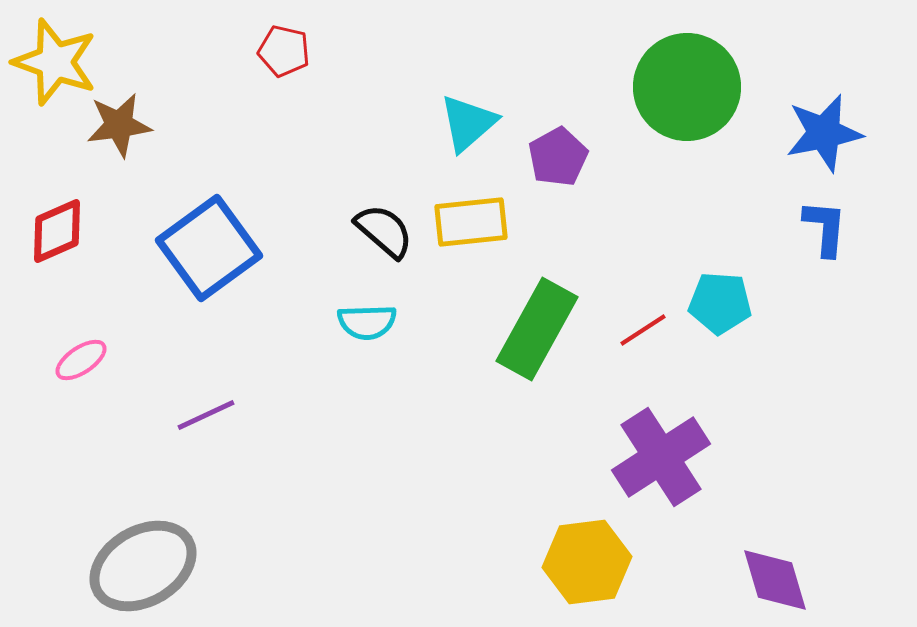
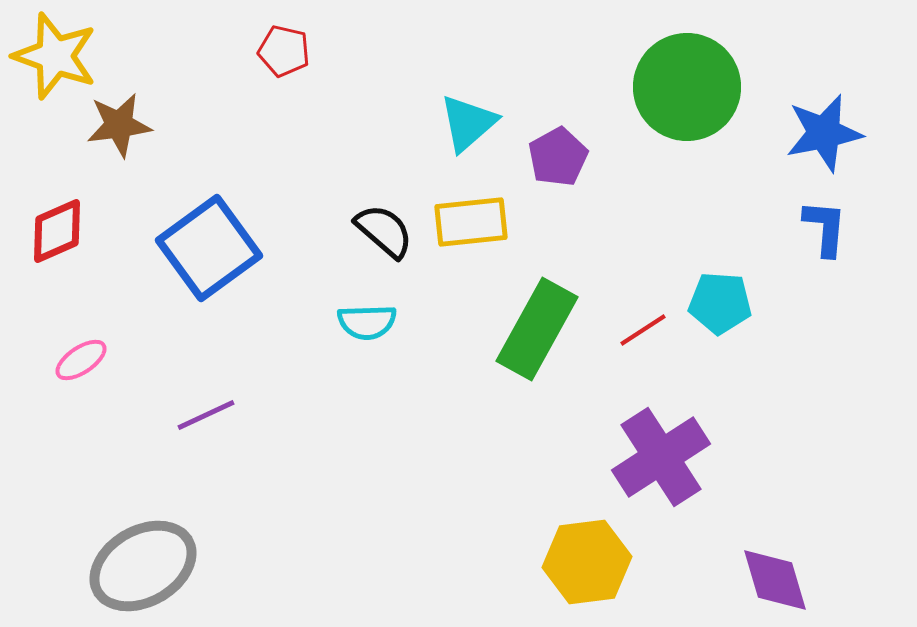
yellow star: moved 6 px up
